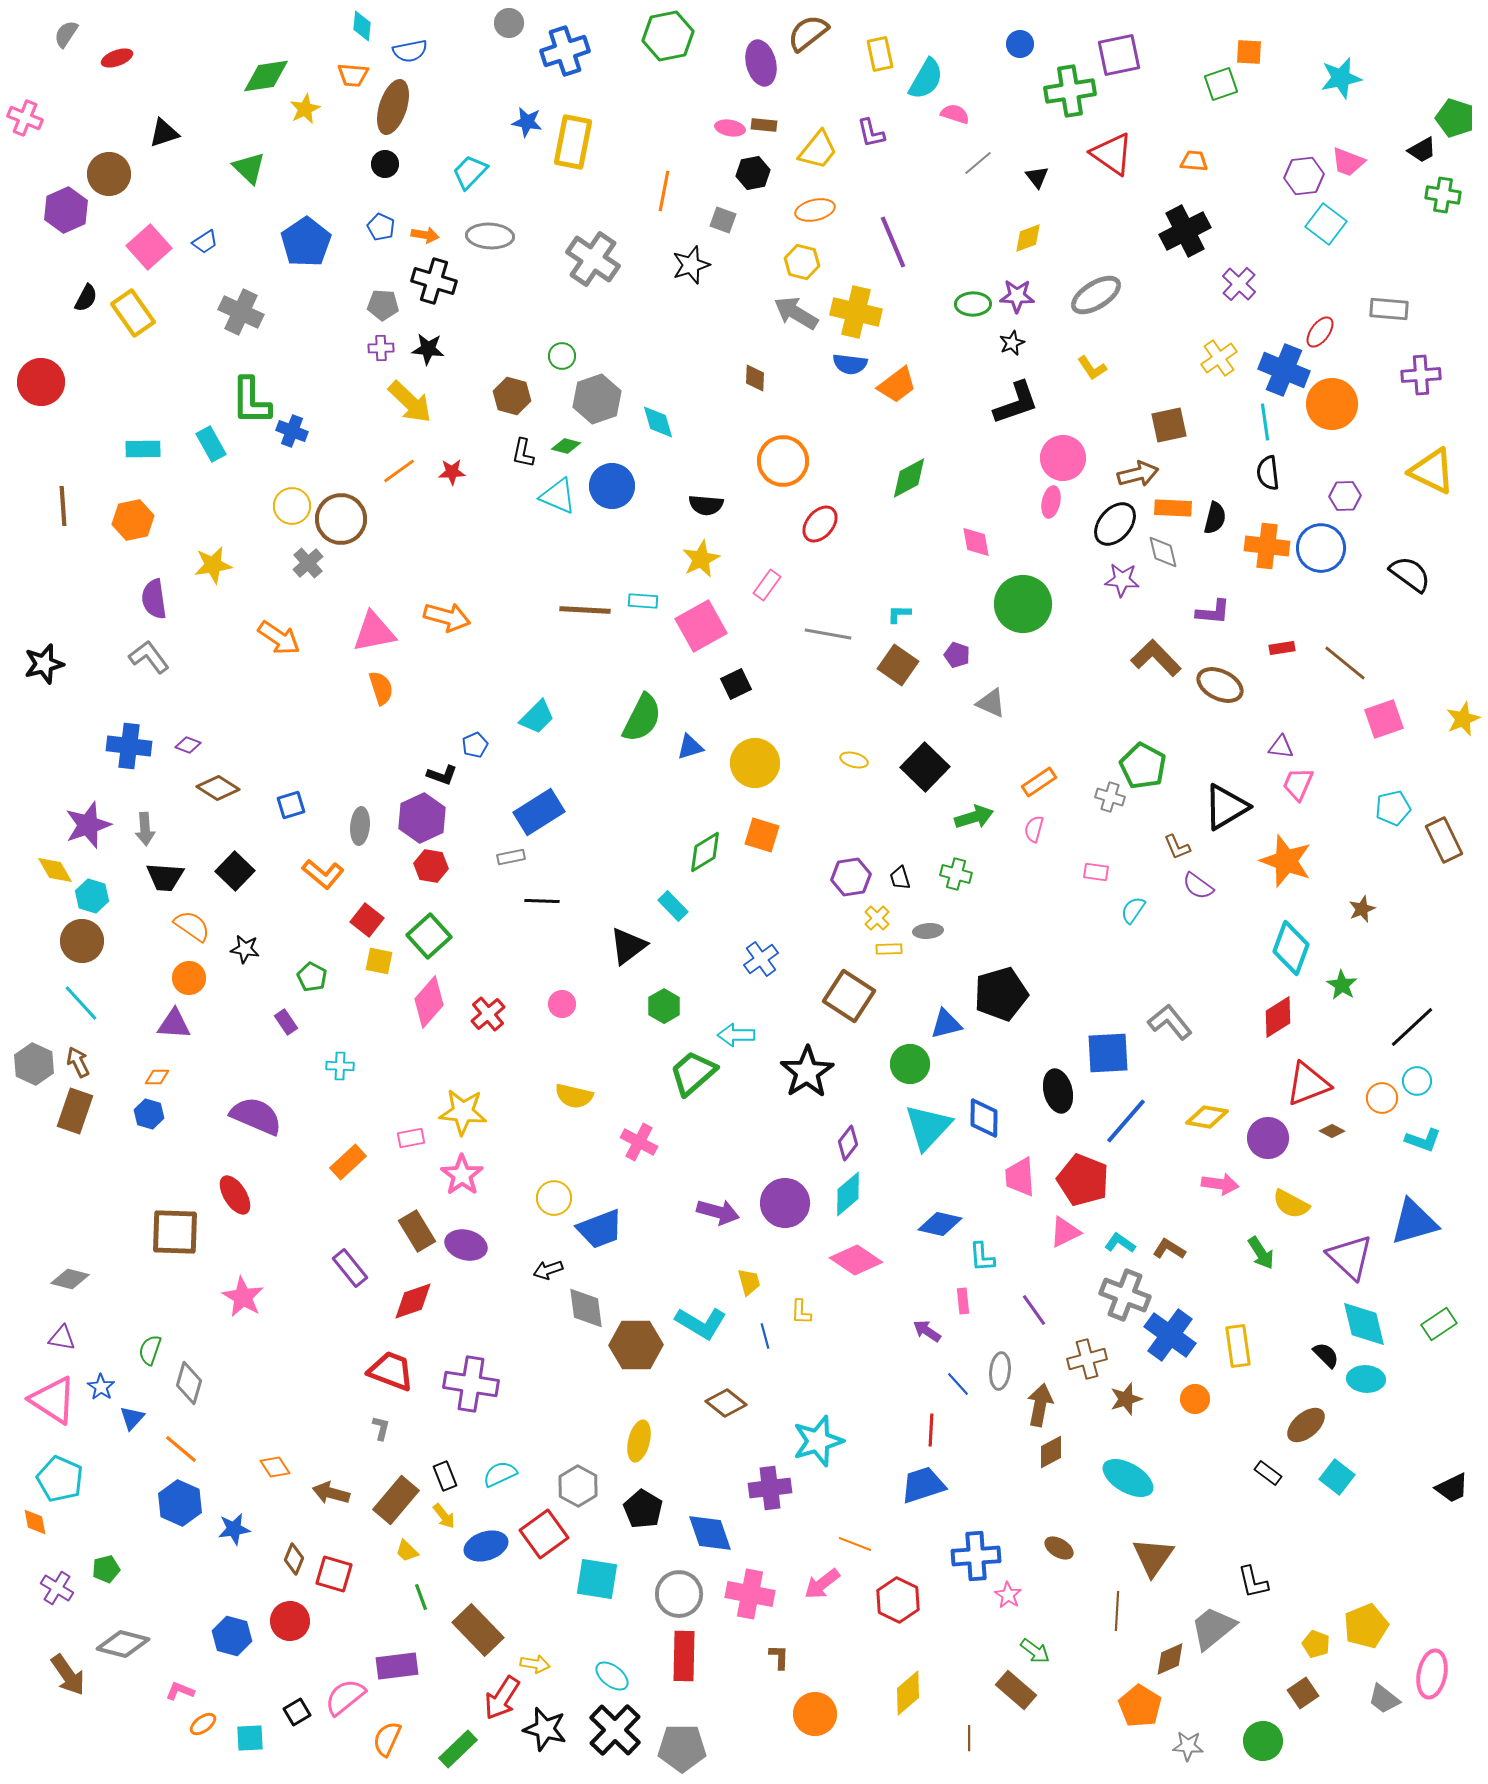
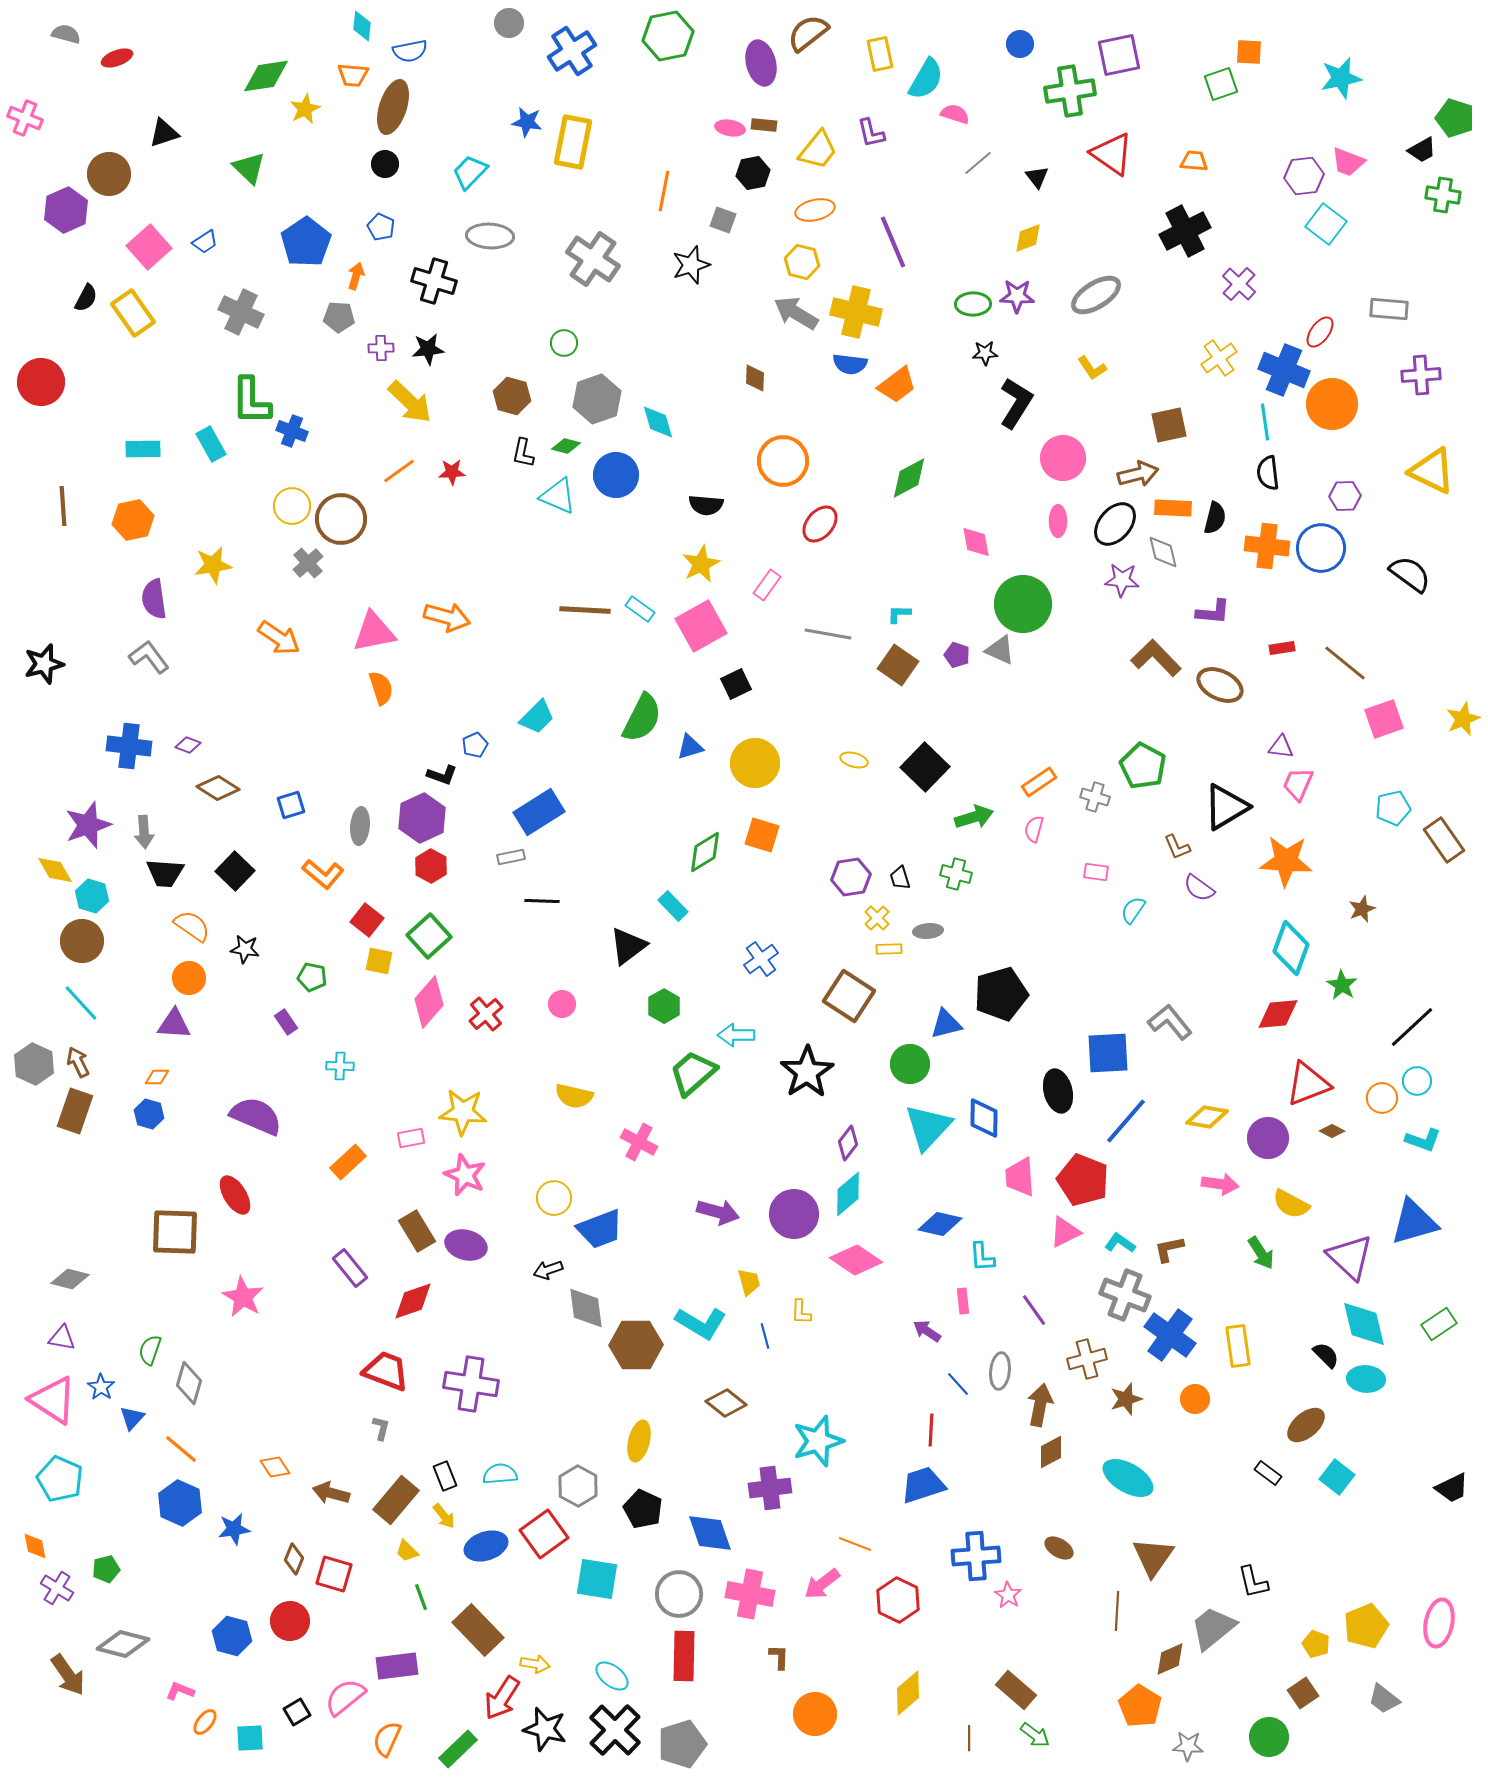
gray semicircle at (66, 34): rotated 72 degrees clockwise
blue cross at (565, 51): moved 7 px right; rotated 15 degrees counterclockwise
orange arrow at (425, 235): moved 69 px left, 41 px down; rotated 84 degrees counterclockwise
gray pentagon at (383, 305): moved 44 px left, 12 px down
black star at (1012, 343): moved 27 px left, 10 px down; rotated 20 degrees clockwise
black star at (428, 349): rotated 12 degrees counterclockwise
green circle at (562, 356): moved 2 px right, 13 px up
black L-shape at (1016, 403): rotated 39 degrees counterclockwise
blue circle at (612, 486): moved 4 px right, 11 px up
pink ellipse at (1051, 502): moved 7 px right, 19 px down; rotated 12 degrees counterclockwise
yellow star at (701, 559): moved 5 px down
cyan rectangle at (643, 601): moved 3 px left, 8 px down; rotated 32 degrees clockwise
gray triangle at (991, 703): moved 9 px right, 53 px up
gray cross at (1110, 797): moved 15 px left
gray arrow at (145, 829): moved 1 px left, 3 px down
brown rectangle at (1444, 840): rotated 9 degrees counterclockwise
orange star at (1286, 861): rotated 16 degrees counterclockwise
red hexagon at (431, 866): rotated 20 degrees clockwise
black trapezoid at (165, 877): moved 4 px up
purple semicircle at (1198, 886): moved 1 px right, 2 px down
green pentagon at (312, 977): rotated 16 degrees counterclockwise
red cross at (488, 1014): moved 2 px left
red diamond at (1278, 1017): moved 3 px up; rotated 27 degrees clockwise
pink star at (462, 1175): moved 3 px right; rotated 12 degrees counterclockwise
purple circle at (785, 1203): moved 9 px right, 11 px down
brown L-shape at (1169, 1249): rotated 44 degrees counterclockwise
red trapezoid at (391, 1371): moved 5 px left
cyan semicircle at (500, 1474): rotated 20 degrees clockwise
black pentagon at (643, 1509): rotated 6 degrees counterclockwise
orange diamond at (35, 1522): moved 24 px down
green arrow at (1035, 1651): moved 84 px down
pink ellipse at (1432, 1674): moved 7 px right, 51 px up
orange ellipse at (203, 1724): moved 2 px right, 2 px up; rotated 16 degrees counterclockwise
green circle at (1263, 1741): moved 6 px right, 4 px up
gray pentagon at (682, 1748): moved 4 px up; rotated 18 degrees counterclockwise
